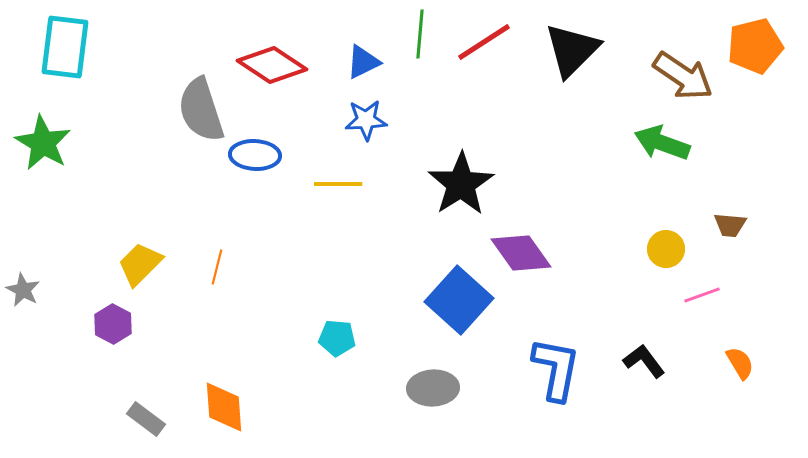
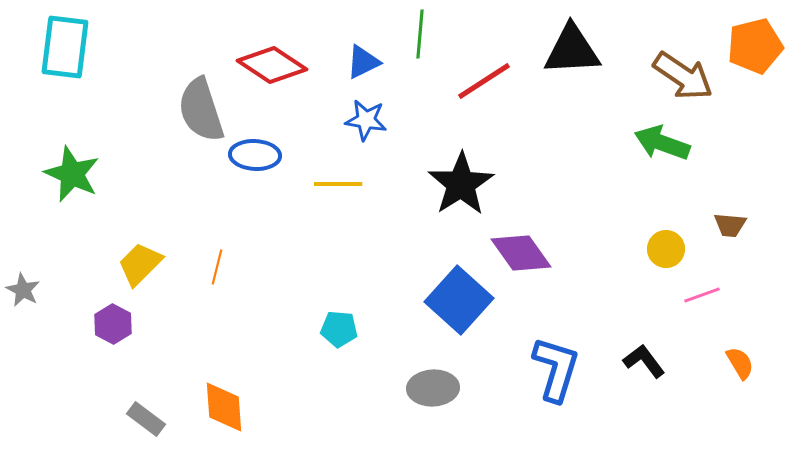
red line: moved 39 px down
black triangle: rotated 42 degrees clockwise
blue star: rotated 12 degrees clockwise
green star: moved 29 px right, 31 px down; rotated 6 degrees counterclockwise
cyan pentagon: moved 2 px right, 9 px up
blue L-shape: rotated 6 degrees clockwise
